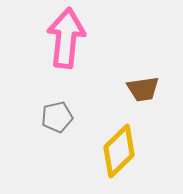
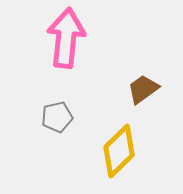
brown trapezoid: rotated 152 degrees clockwise
